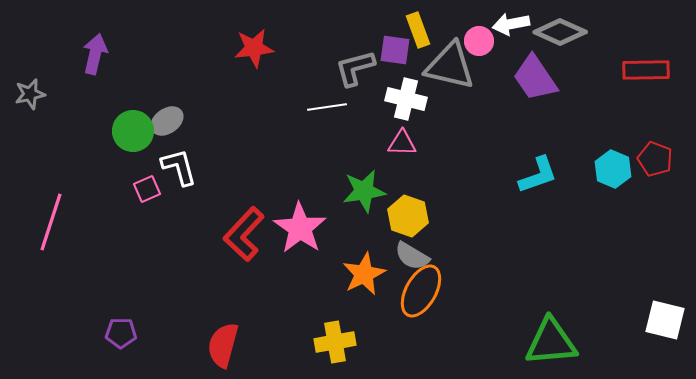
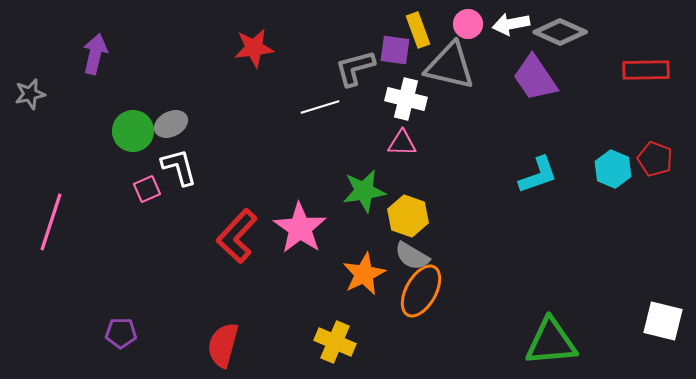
pink circle: moved 11 px left, 17 px up
white line: moved 7 px left; rotated 9 degrees counterclockwise
gray ellipse: moved 4 px right, 3 px down; rotated 8 degrees clockwise
red L-shape: moved 7 px left, 2 px down
white square: moved 2 px left, 1 px down
yellow cross: rotated 33 degrees clockwise
